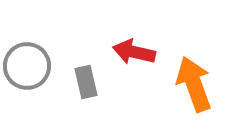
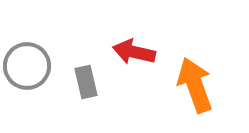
orange arrow: moved 1 px right, 1 px down
